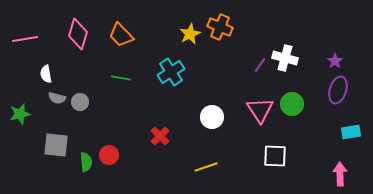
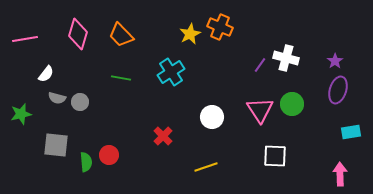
white cross: moved 1 px right
white semicircle: rotated 132 degrees counterclockwise
green star: moved 1 px right
red cross: moved 3 px right
